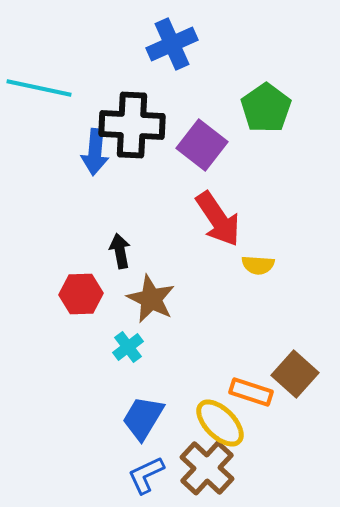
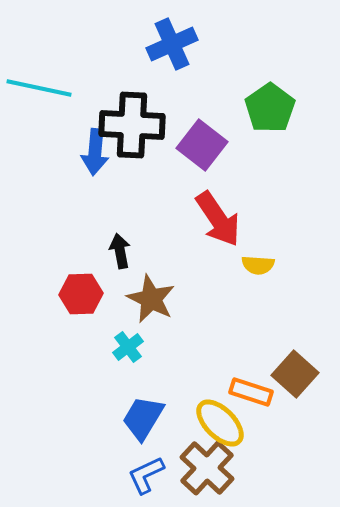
green pentagon: moved 4 px right
